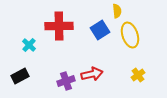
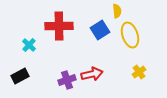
yellow cross: moved 1 px right, 3 px up
purple cross: moved 1 px right, 1 px up
